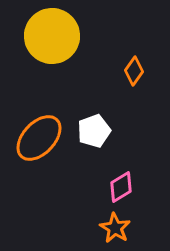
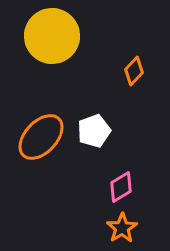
orange diamond: rotated 8 degrees clockwise
orange ellipse: moved 2 px right, 1 px up
orange star: moved 7 px right; rotated 8 degrees clockwise
